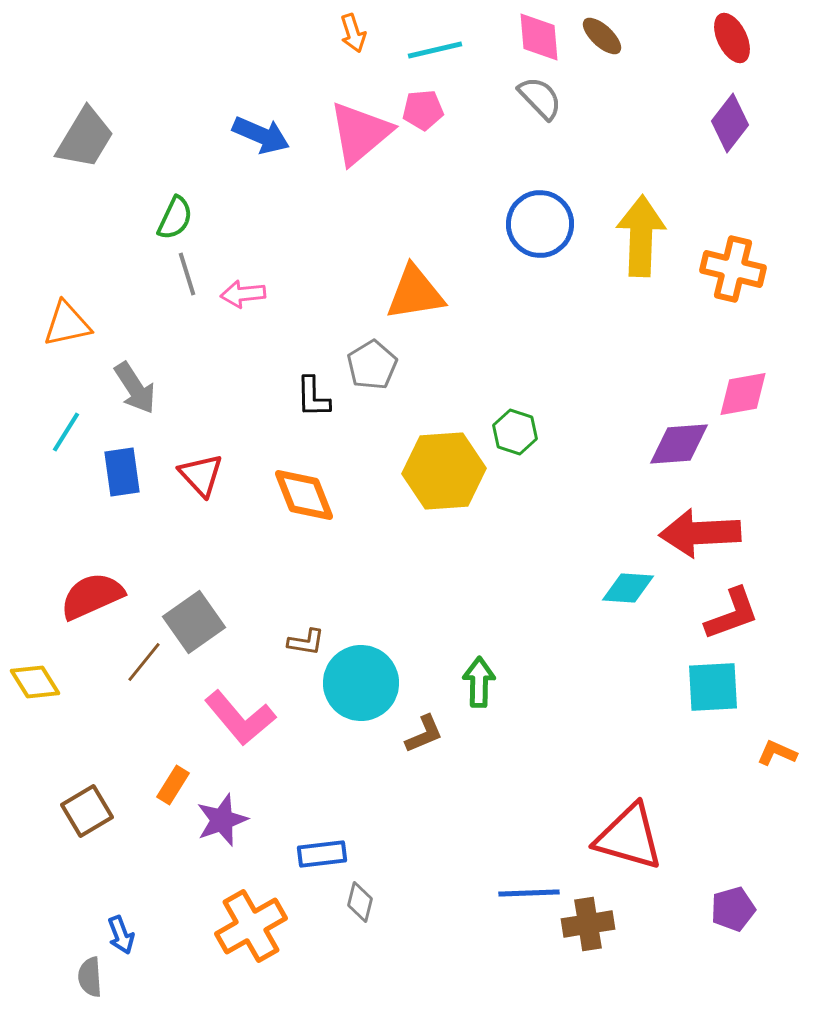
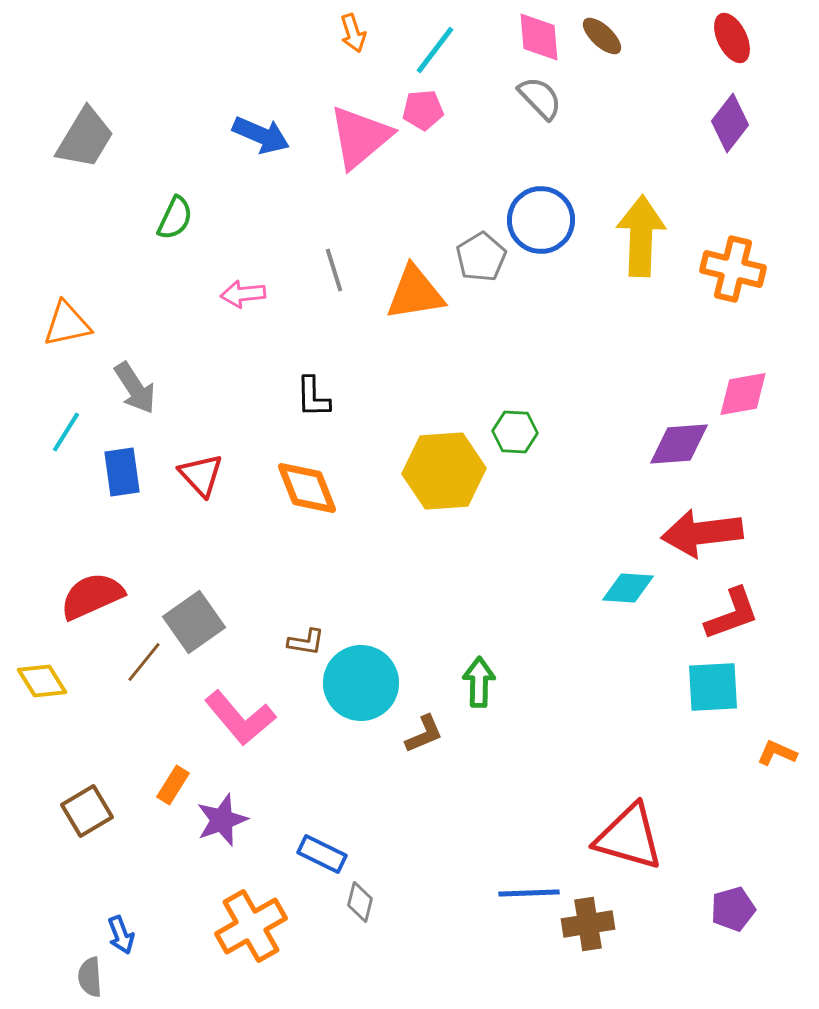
cyan line at (435, 50): rotated 40 degrees counterclockwise
pink triangle at (360, 133): moved 4 px down
blue circle at (540, 224): moved 1 px right, 4 px up
gray line at (187, 274): moved 147 px right, 4 px up
gray pentagon at (372, 365): moved 109 px right, 108 px up
green hexagon at (515, 432): rotated 15 degrees counterclockwise
orange diamond at (304, 495): moved 3 px right, 7 px up
red arrow at (700, 533): moved 2 px right; rotated 4 degrees counterclockwise
yellow diamond at (35, 682): moved 7 px right, 1 px up
blue rectangle at (322, 854): rotated 33 degrees clockwise
